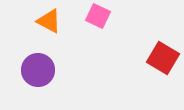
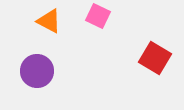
red square: moved 8 px left
purple circle: moved 1 px left, 1 px down
